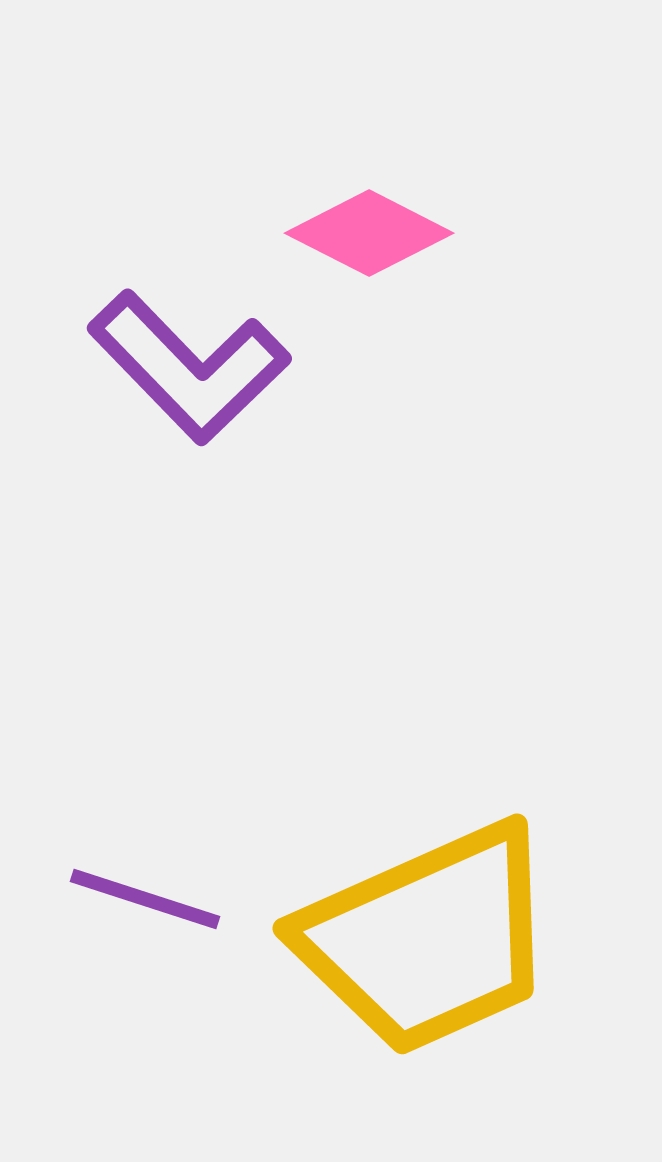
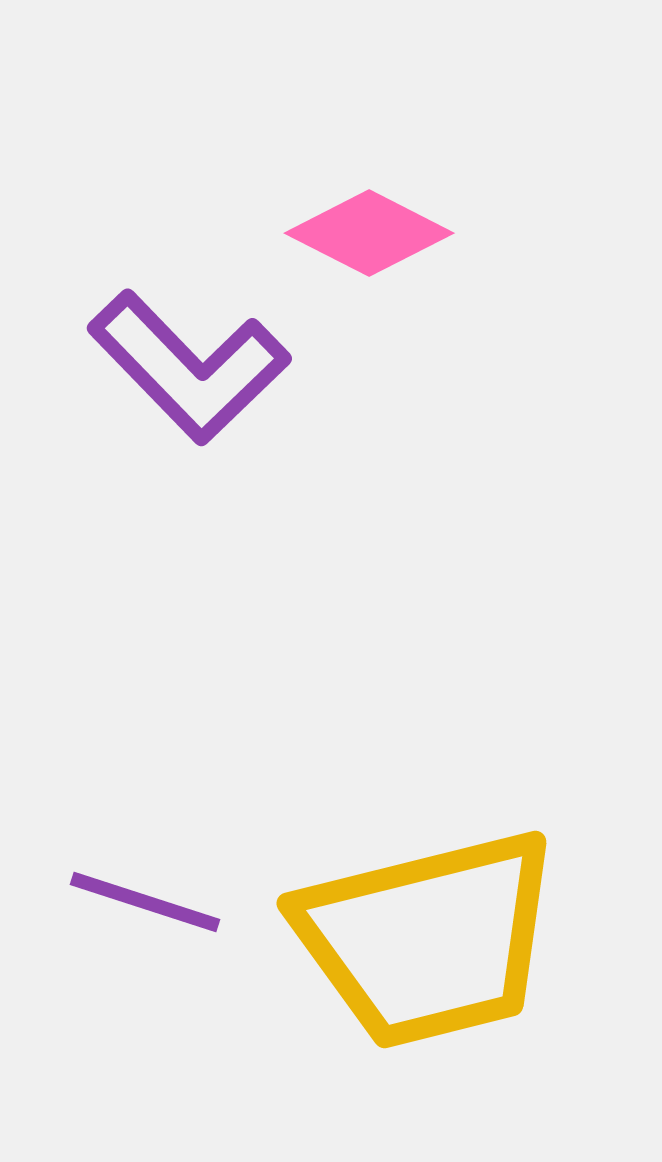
purple line: moved 3 px down
yellow trapezoid: rotated 10 degrees clockwise
